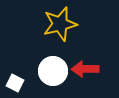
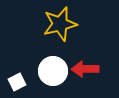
white square: moved 2 px right, 1 px up; rotated 36 degrees clockwise
